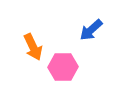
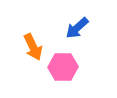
blue arrow: moved 14 px left, 2 px up
